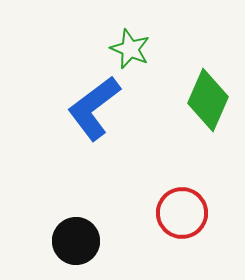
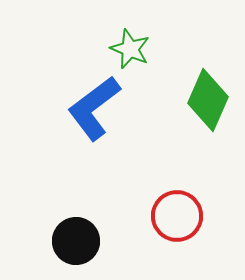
red circle: moved 5 px left, 3 px down
